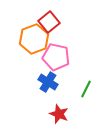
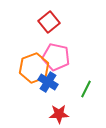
orange hexagon: moved 29 px down
red star: rotated 24 degrees counterclockwise
